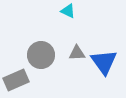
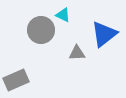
cyan triangle: moved 5 px left, 4 px down
gray circle: moved 25 px up
blue triangle: moved 28 px up; rotated 28 degrees clockwise
